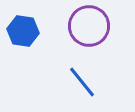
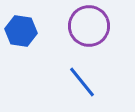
blue hexagon: moved 2 px left
